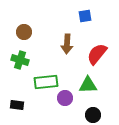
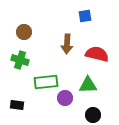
red semicircle: rotated 65 degrees clockwise
